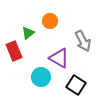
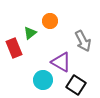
green triangle: moved 2 px right
red rectangle: moved 3 px up
purple triangle: moved 2 px right, 4 px down
cyan circle: moved 2 px right, 3 px down
